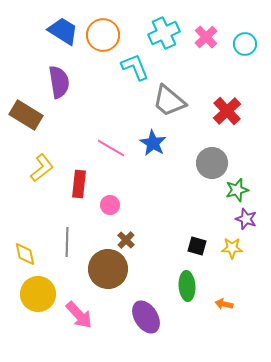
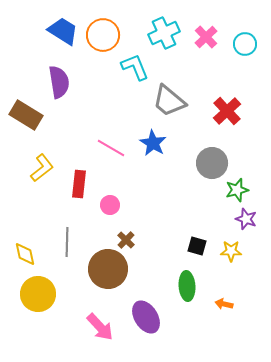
yellow star: moved 1 px left, 3 px down
pink arrow: moved 21 px right, 12 px down
